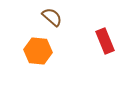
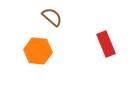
red rectangle: moved 1 px right, 3 px down
